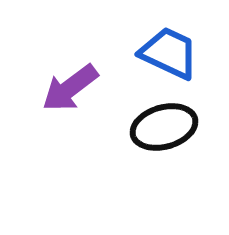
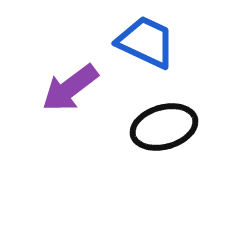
blue trapezoid: moved 23 px left, 11 px up
